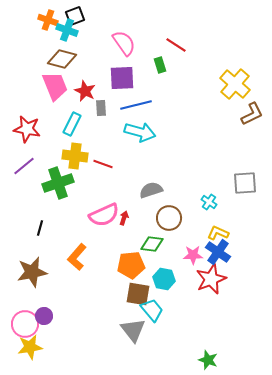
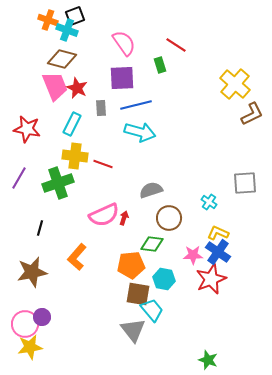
red star at (85, 91): moved 8 px left, 3 px up
purple line at (24, 166): moved 5 px left, 12 px down; rotated 20 degrees counterclockwise
purple circle at (44, 316): moved 2 px left, 1 px down
